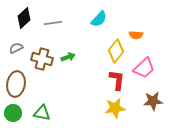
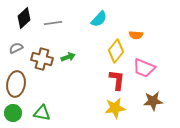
pink trapezoid: rotated 65 degrees clockwise
